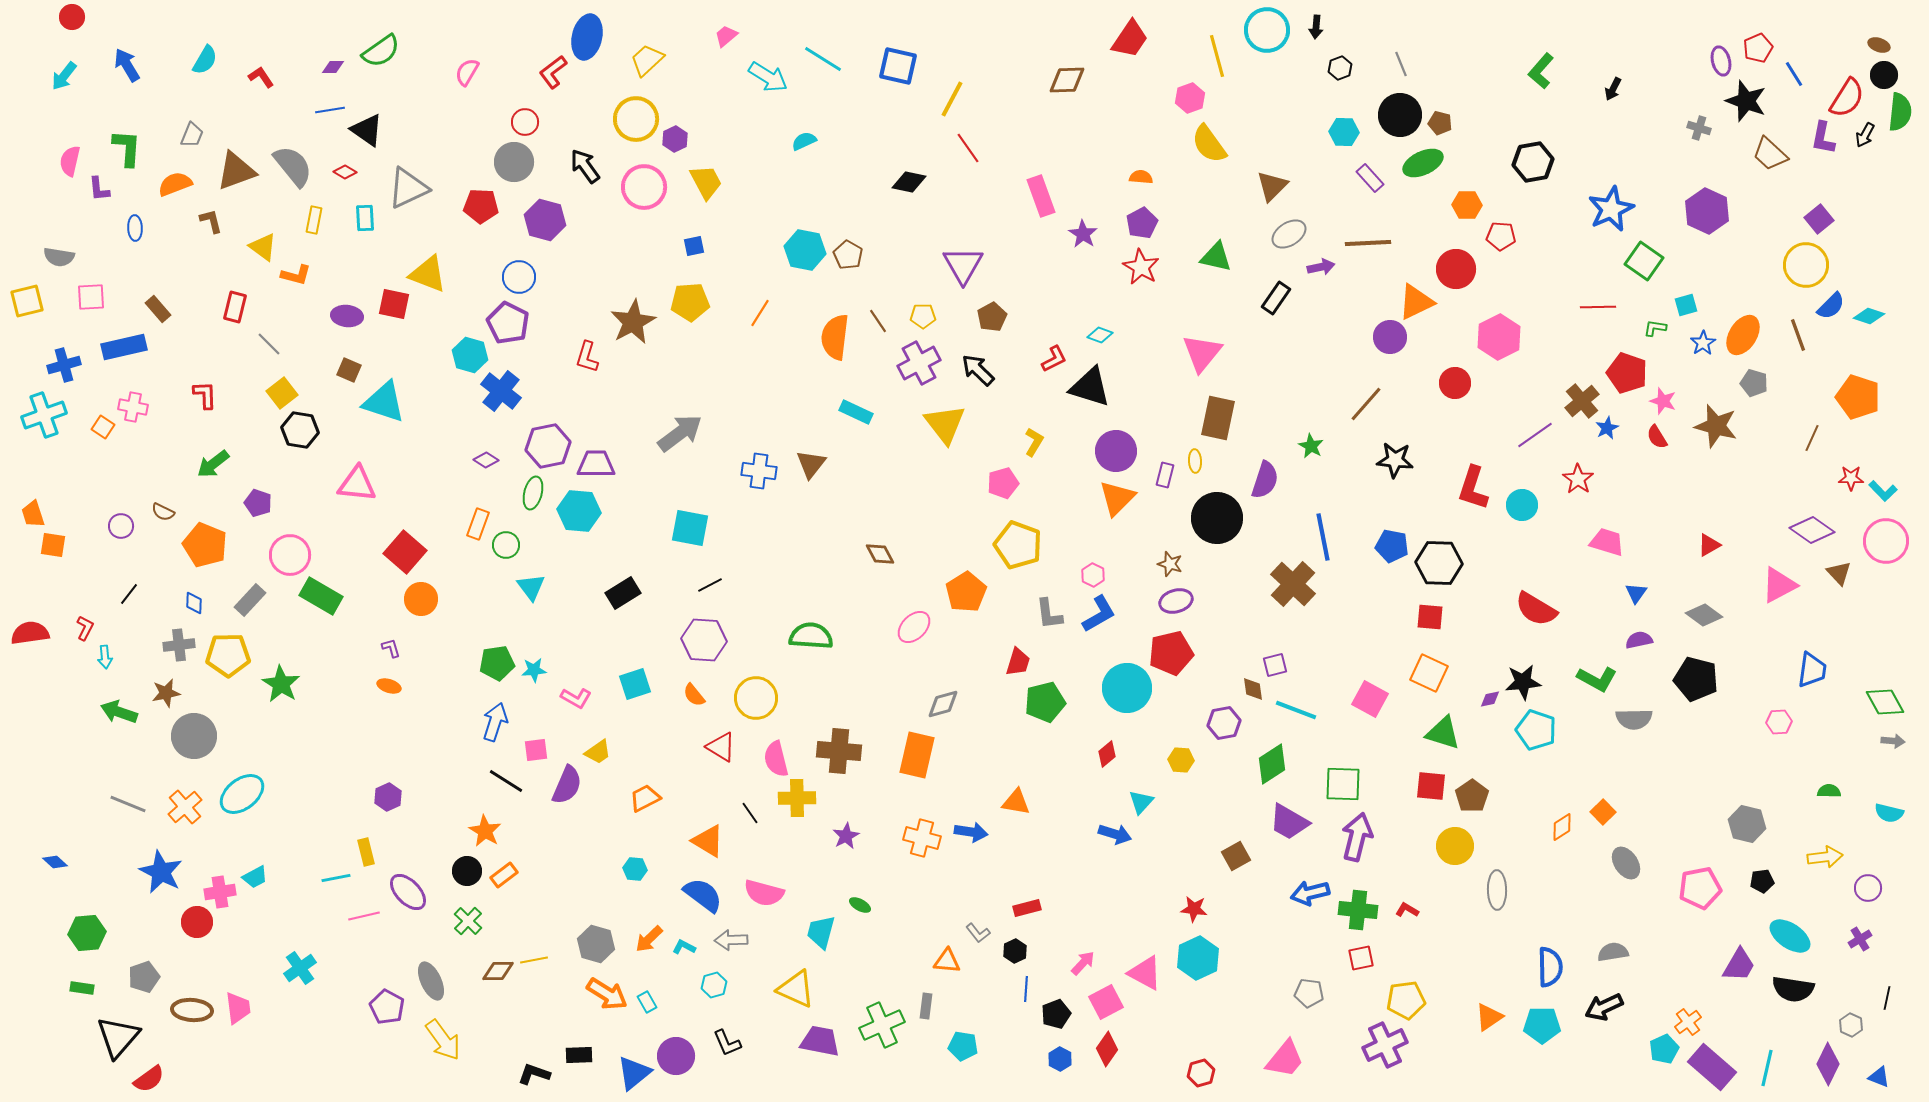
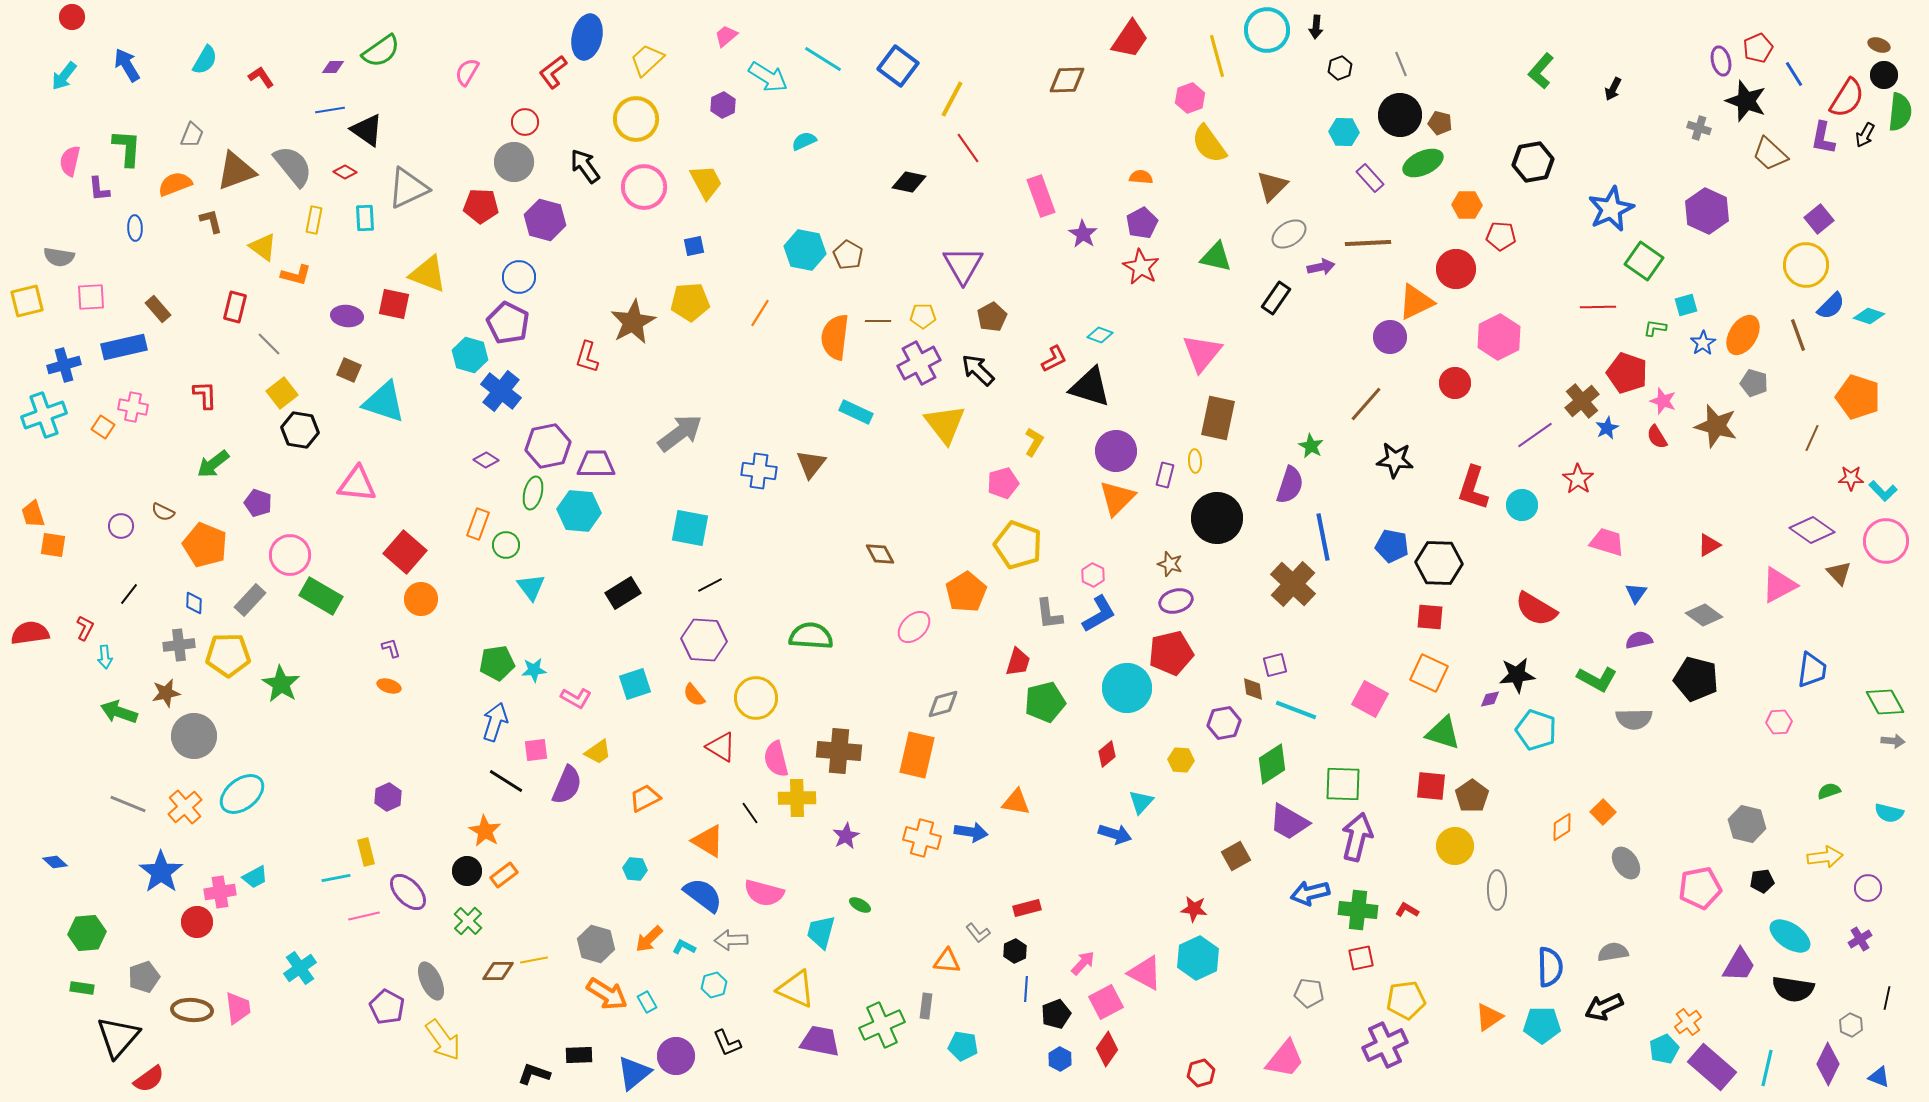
blue square at (898, 66): rotated 24 degrees clockwise
purple hexagon at (675, 139): moved 48 px right, 34 px up
brown line at (878, 321): rotated 55 degrees counterclockwise
purple semicircle at (1265, 480): moved 25 px right, 5 px down
black star at (1523, 682): moved 6 px left, 7 px up
green semicircle at (1829, 791): rotated 20 degrees counterclockwise
blue star at (161, 872): rotated 9 degrees clockwise
